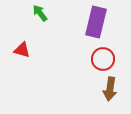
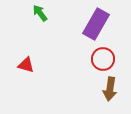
purple rectangle: moved 2 px down; rotated 16 degrees clockwise
red triangle: moved 4 px right, 15 px down
